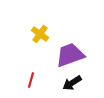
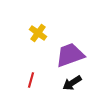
yellow cross: moved 2 px left, 1 px up
